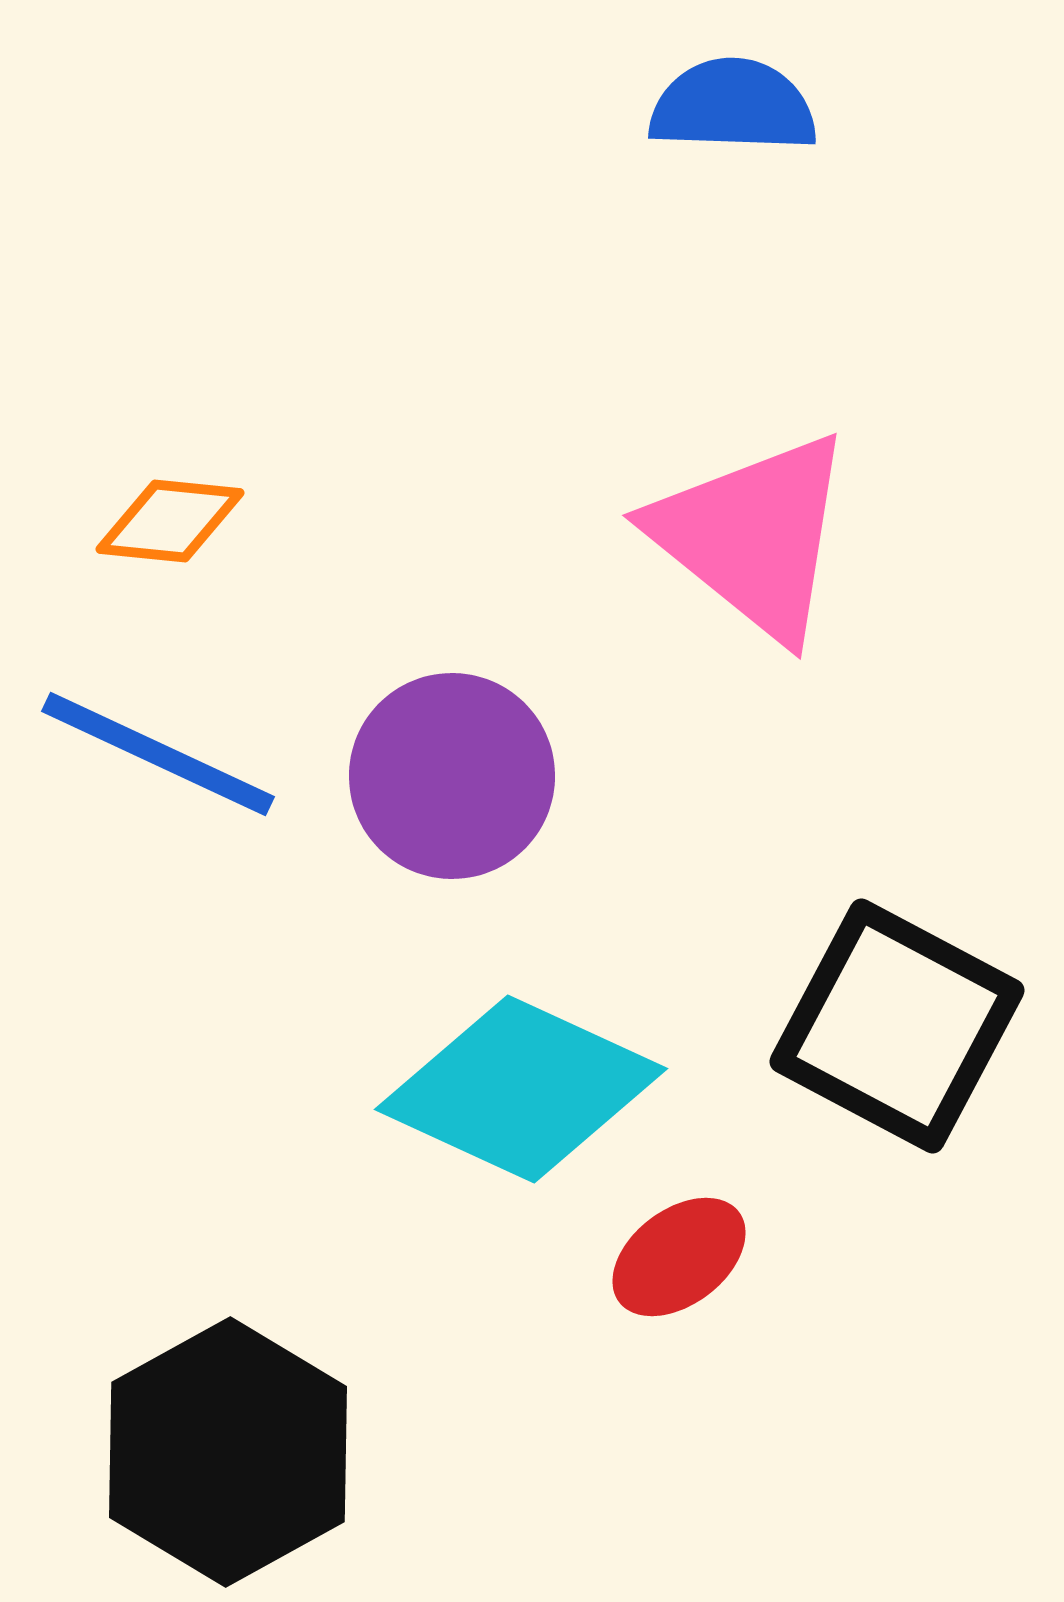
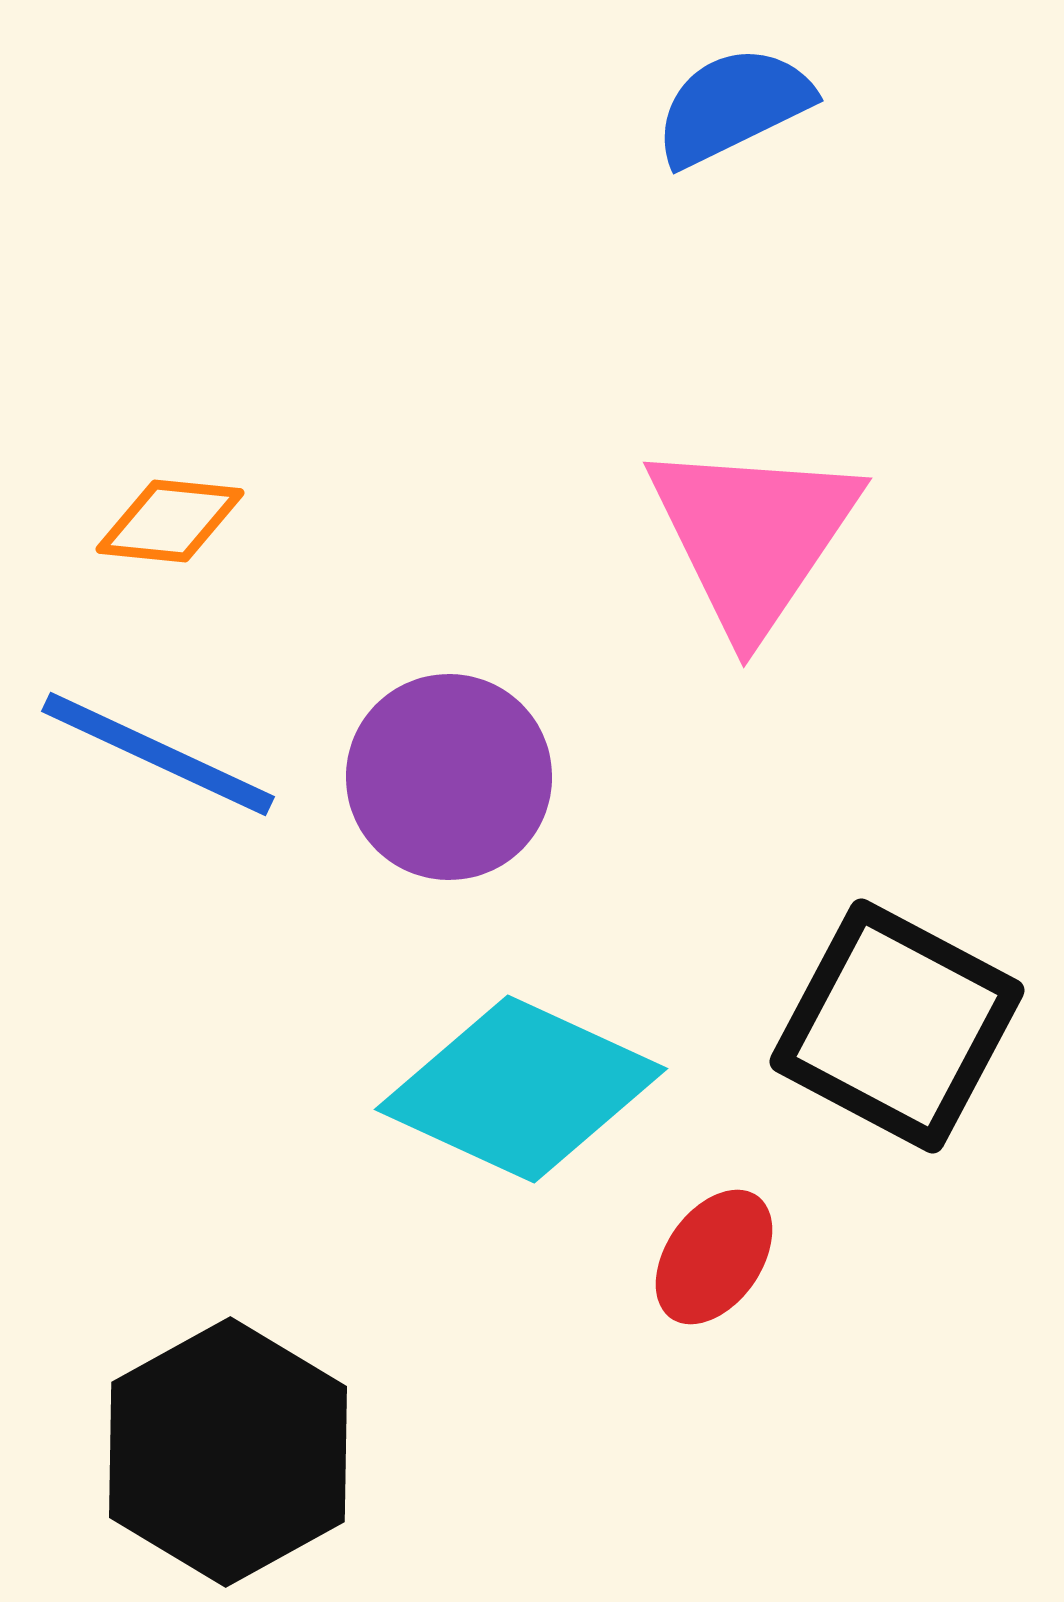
blue semicircle: rotated 28 degrees counterclockwise
pink triangle: rotated 25 degrees clockwise
purple circle: moved 3 px left, 1 px down
red ellipse: moved 35 px right; rotated 18 degrees counterclockwise
